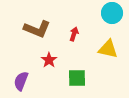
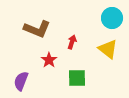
cyan circle: moved 5 px down
red arrow: moved 2 px left, 8 px down
yellow triangle: rotated 25 degrees clockwise
